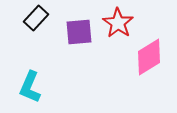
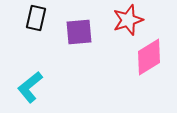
black rectangle: rotated 30 degrees counterclockwise
red star: moved 10 px right, 3 px up; rotated 20 degrees clockwise
cyan L-shape: rotated 28 degrees clockwise
